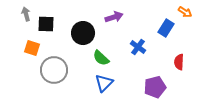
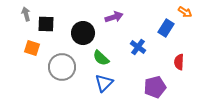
gray circle: moved 8 px right, 3 px up
